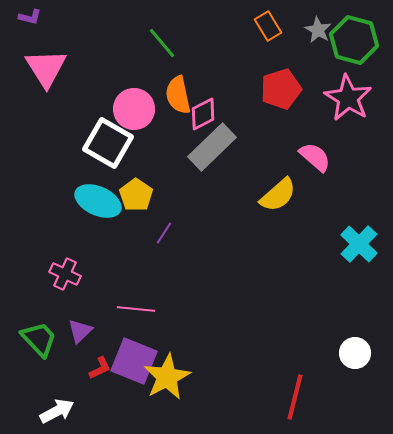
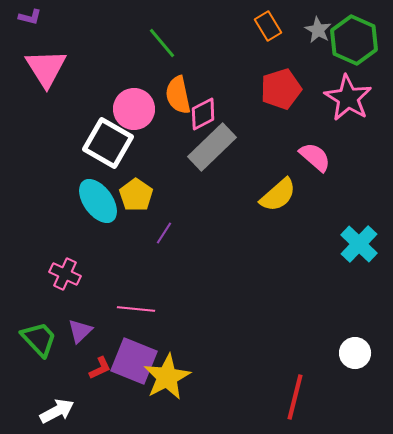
green hexagon: rotated 9 degrees clockwise
cyan ellipse: rotated 30 degrees clockwise
